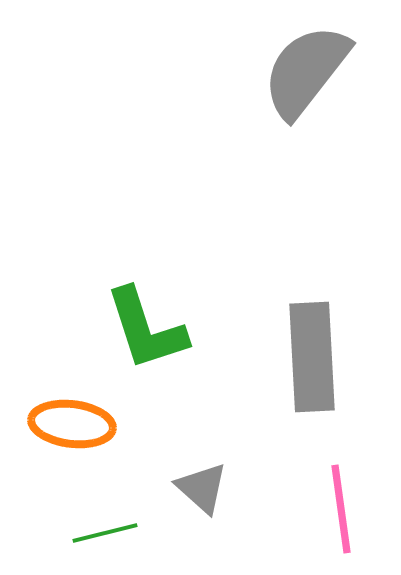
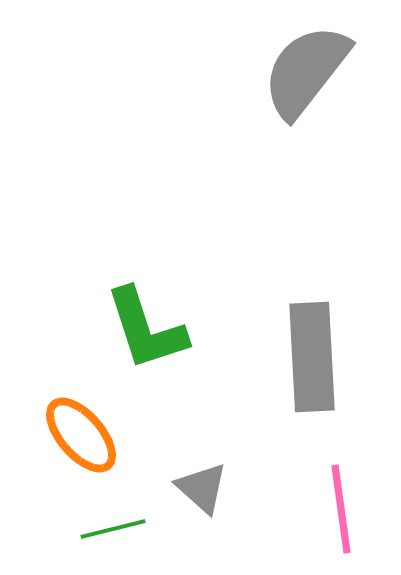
orange ellipse: moved 9 px right, 11 px down; rotated 42 degrees clockwise
green line: moved 8 px right, 4 px up
